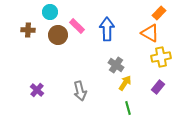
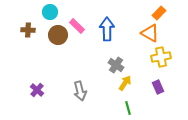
purple rectangle: rotated 64 degrees counterclockwise
